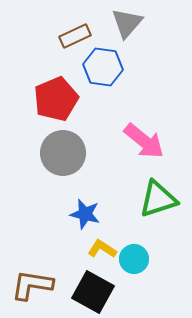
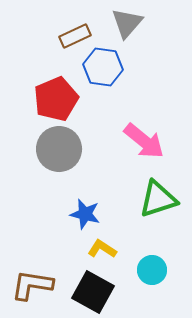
gray circle: moved 4 px left, 4 px up
cyan circle: moved 18 px right, 11 px down
